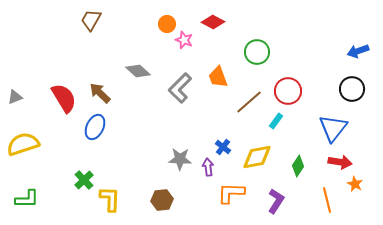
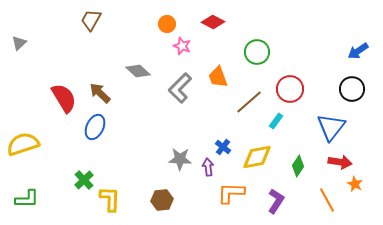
pink star: moved 2 px left, 6 px down
blue arrow: rotated 15 degrees counterclockwise
red circle: moved 2 px right, 2 px up
gray triangle: moved 4 px right, 54 px up; rotated 21 degrees counterclockwise
blue triangle: moved 2 px left, 1 px up
orange line: rotated 15 degrees counterclockwise
